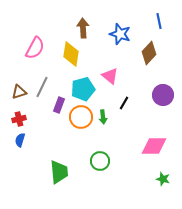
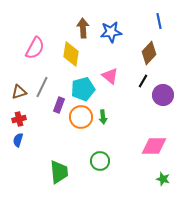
blue star: moved 9 px left, 2 px up; rotated 25 degrees counterclockwise
black line: moved 19 px right, 22 px up
blue semicircle: moved 2 px left
